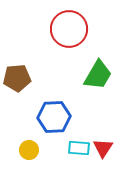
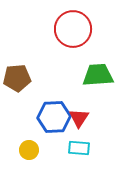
red circle: moved 4 px right
green trapezoid: rotated 124 degrees counterclockwise
red triangle: moved 24 px left, 30 px up
